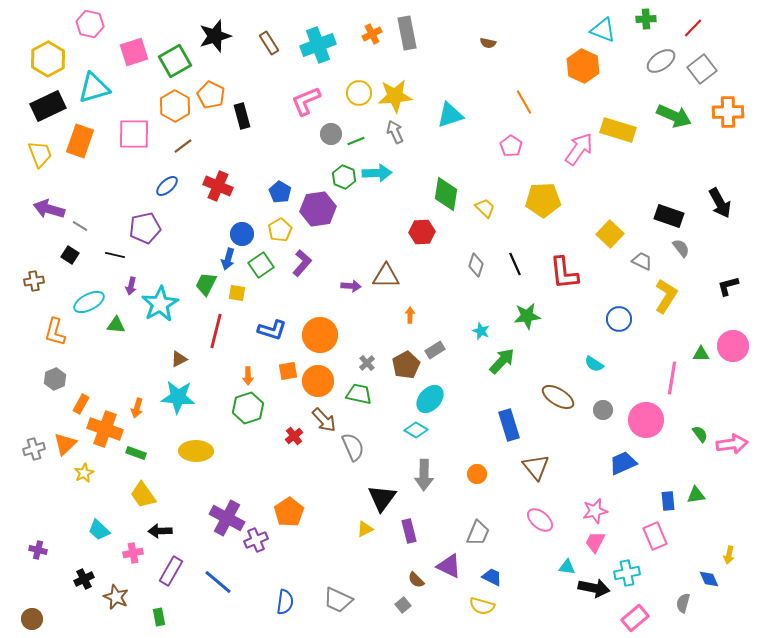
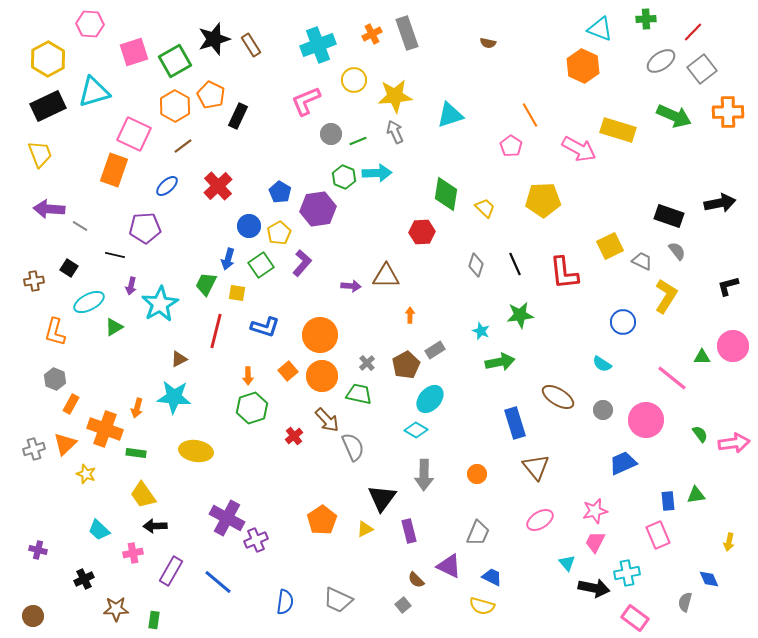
pink hexagon at (90, 24): rotated 8 degrees counterclockwise
red line at (693, 28): moved 4 px down
cyan triangle at (603, 30): moved 3 px left, 1 px up
gray rectangle at (407, 33): rotated 8 degrees counterclockwise
black star at (215, 36): moved 1 px left, 3 px down
brown rectangle at (269, 43): moved 18 px left, 2 px down
cyan triangle at (94, 88): moved 4 px down
yellow circle at (359, 93): moved 5 px left, 13 px up
orange line at (524, 102): moved 6 px right, 13 px down
black rectangle at (242, 116): moved 4 px left; rotated 40 degrees clockwise
pink square at (134, 134): rotated 24 degrees clockwise
orange rectangle at (80, 141): moved 34 px right, 29 px down
green line at (356, 141): moved 2 px right
pink arrow at (579, 149): rotated 84 degrees clockwise
red cross at (218, 186): rotated 24 degrees clockwise
black arrow at (720, 203): rotated 72 degrees counterclockwise
purple arrow at (49, 209): rotated 12 degrees counterclockwise
purple pentagon at (145, 228): rotated 8 degrees clockwise
yellow pentagon at (280, 230): moved 1 px left, 3 px down
blue circle at (242, 234): moved 7 px right, 8 px up
yellow square at (610, 234): moved 12 px down; rotated 20 degrees clockwise
gray semicircle at (681, 248): moved 4 px left, 3 px down
black square at (70, 255): moved 1 px left, 13 px down
green star at (527, 316): moved 7 px left, 1 px up
blue circle at (619, 319): moved 4 px right, 3 px down
green triangle at (116, 325): moved 2 px left, 2 px down; rotated 36 degrees counterclockwise
blue L-shape at (272, 330): moved 7 px left, 3 px up
green triangle at (701, 354): moved 1 px right, 3 px down
green arrow at (502, 361): moved 2 px left, 1 px down; rotated 36 degrees clockwise
cyan semicircle at (594, 364): moved 8 px right
orange square at (288, 371): rotated 30 degrees counterclockwise
pink line at (672, 378): rotated 60 degrees counterclockwise
gray hexagon at (55, 379): rotated 15 degrees counterclockwise
orange circle at (318, 381): moved 4 px right, 5 px up
cyan star at (178, 397): moved 4 px left
orange rectangle at (81, 404): moved 10 px left
green hexagon at (248, 408): moved 4 px right
brown arrow at (324, 420): moved 3 px right
blue rectangle at (509, 425): moved 6 px right, 2 px up
pink arrow at (732, 444): moved 2 px right, 1 px up
yellow ellipse at (196, 451): rotated 8 degrees clockwise
green rectangle at (136, 453): rotated 12 degrees counterclockwise
yellow star at (84, 473): moved 2 px right, 1 px down; rotated 24 degrees counterclockwise
orange pentagon at (289, 512): moved 33 px right, 8 px down
pink ellipse at (540, 520): rotated 72 degrees counterclockwise
black arrow at (160, 531): moved 5 px left, 5 px up
pink rectangle at (655, 536): moved 3 px right, 1 px up
yellow arrow at (729, 555): moved 13 px up
cyan triangle at (567, 567): moved 4 px up; rotated 42 degrees clockwise
brown star at (116, 597): moved 12 px down; rotated 25 degrees counterclockwise
gray semicircle at (683, 603): moved 2 px right, 1 px up
green rectangle at (159, 617): moved 5 px left, 3 px down; rotated 18 degrees clockwise
pink rectangle at (635, 618): rotated 76 degrees clockwise
brown circle at (32, 619): moved 1 px right, 3 px up
